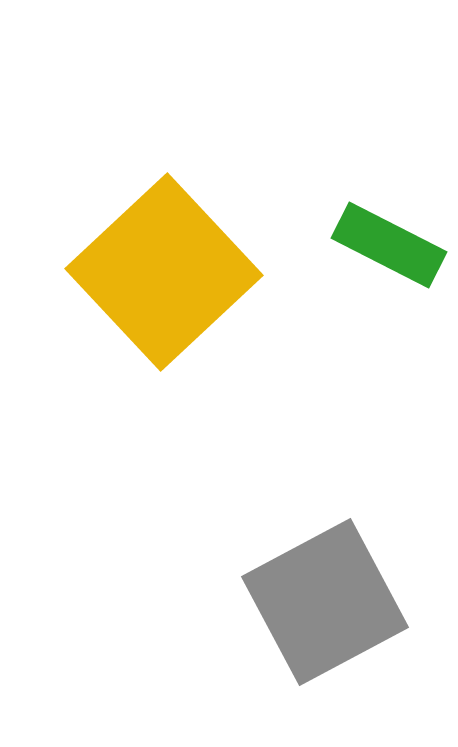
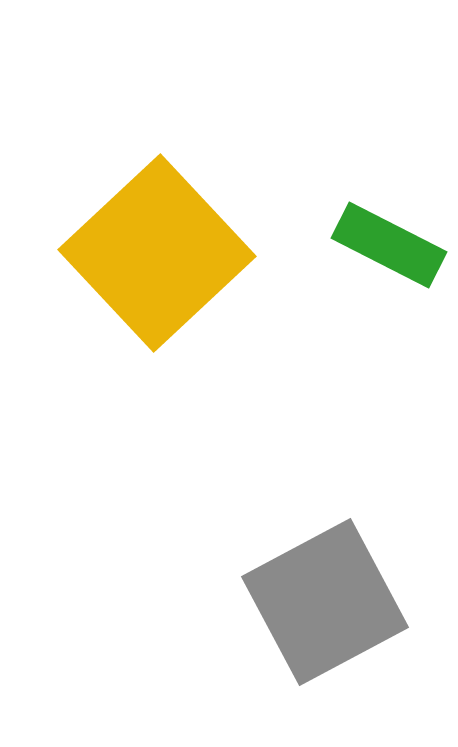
yellow square: moved 7 px left, 19 px up
